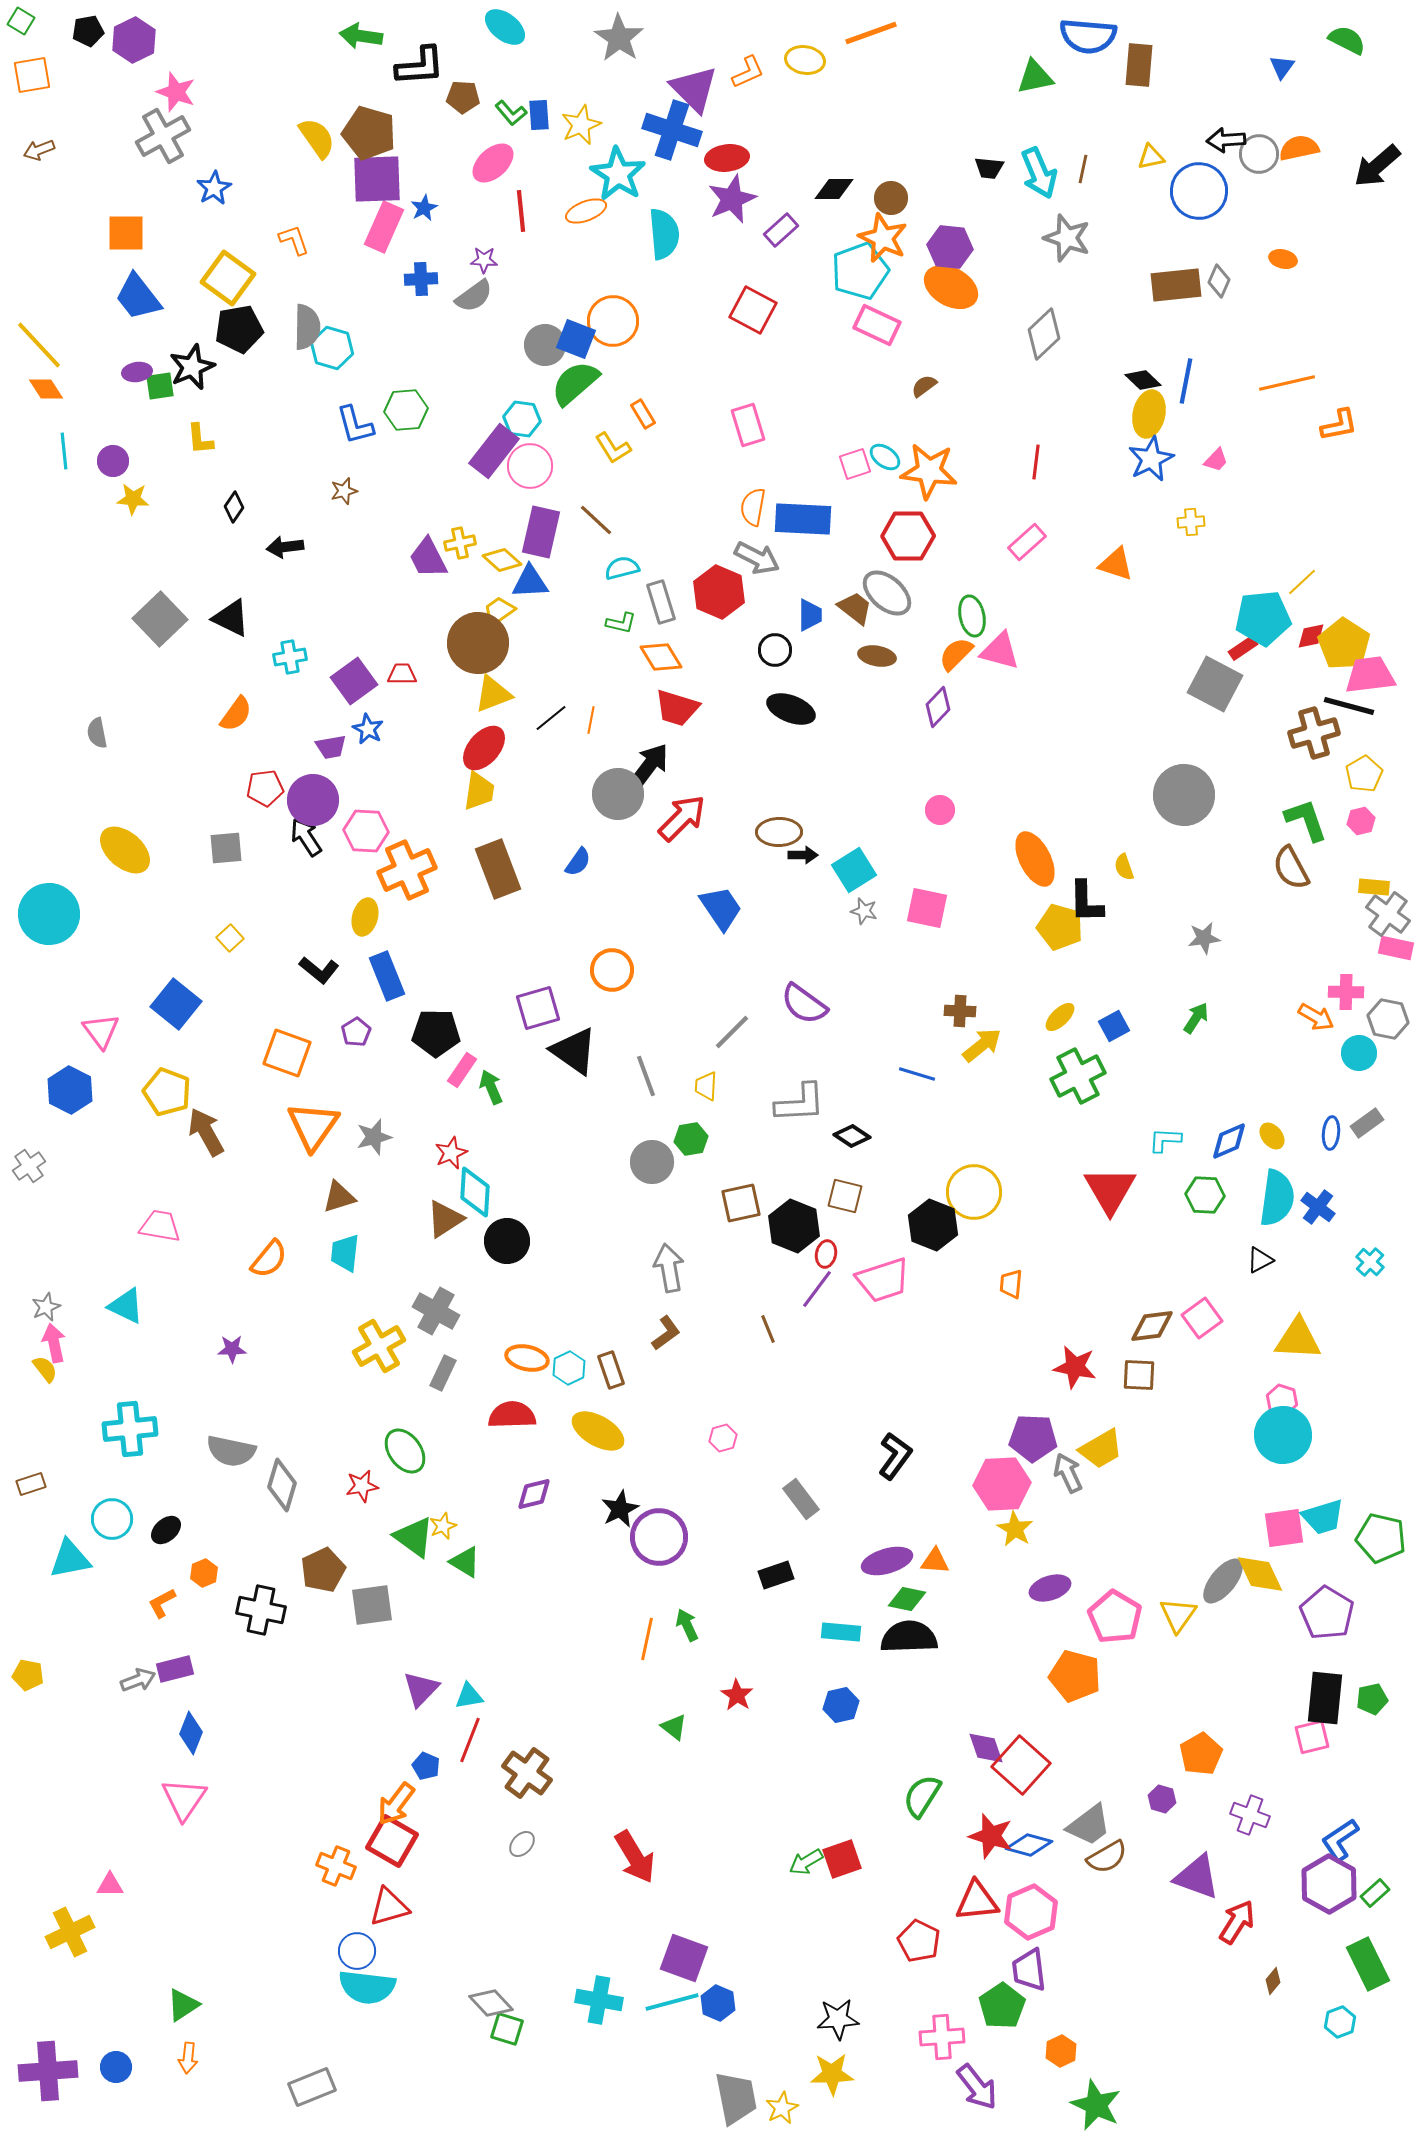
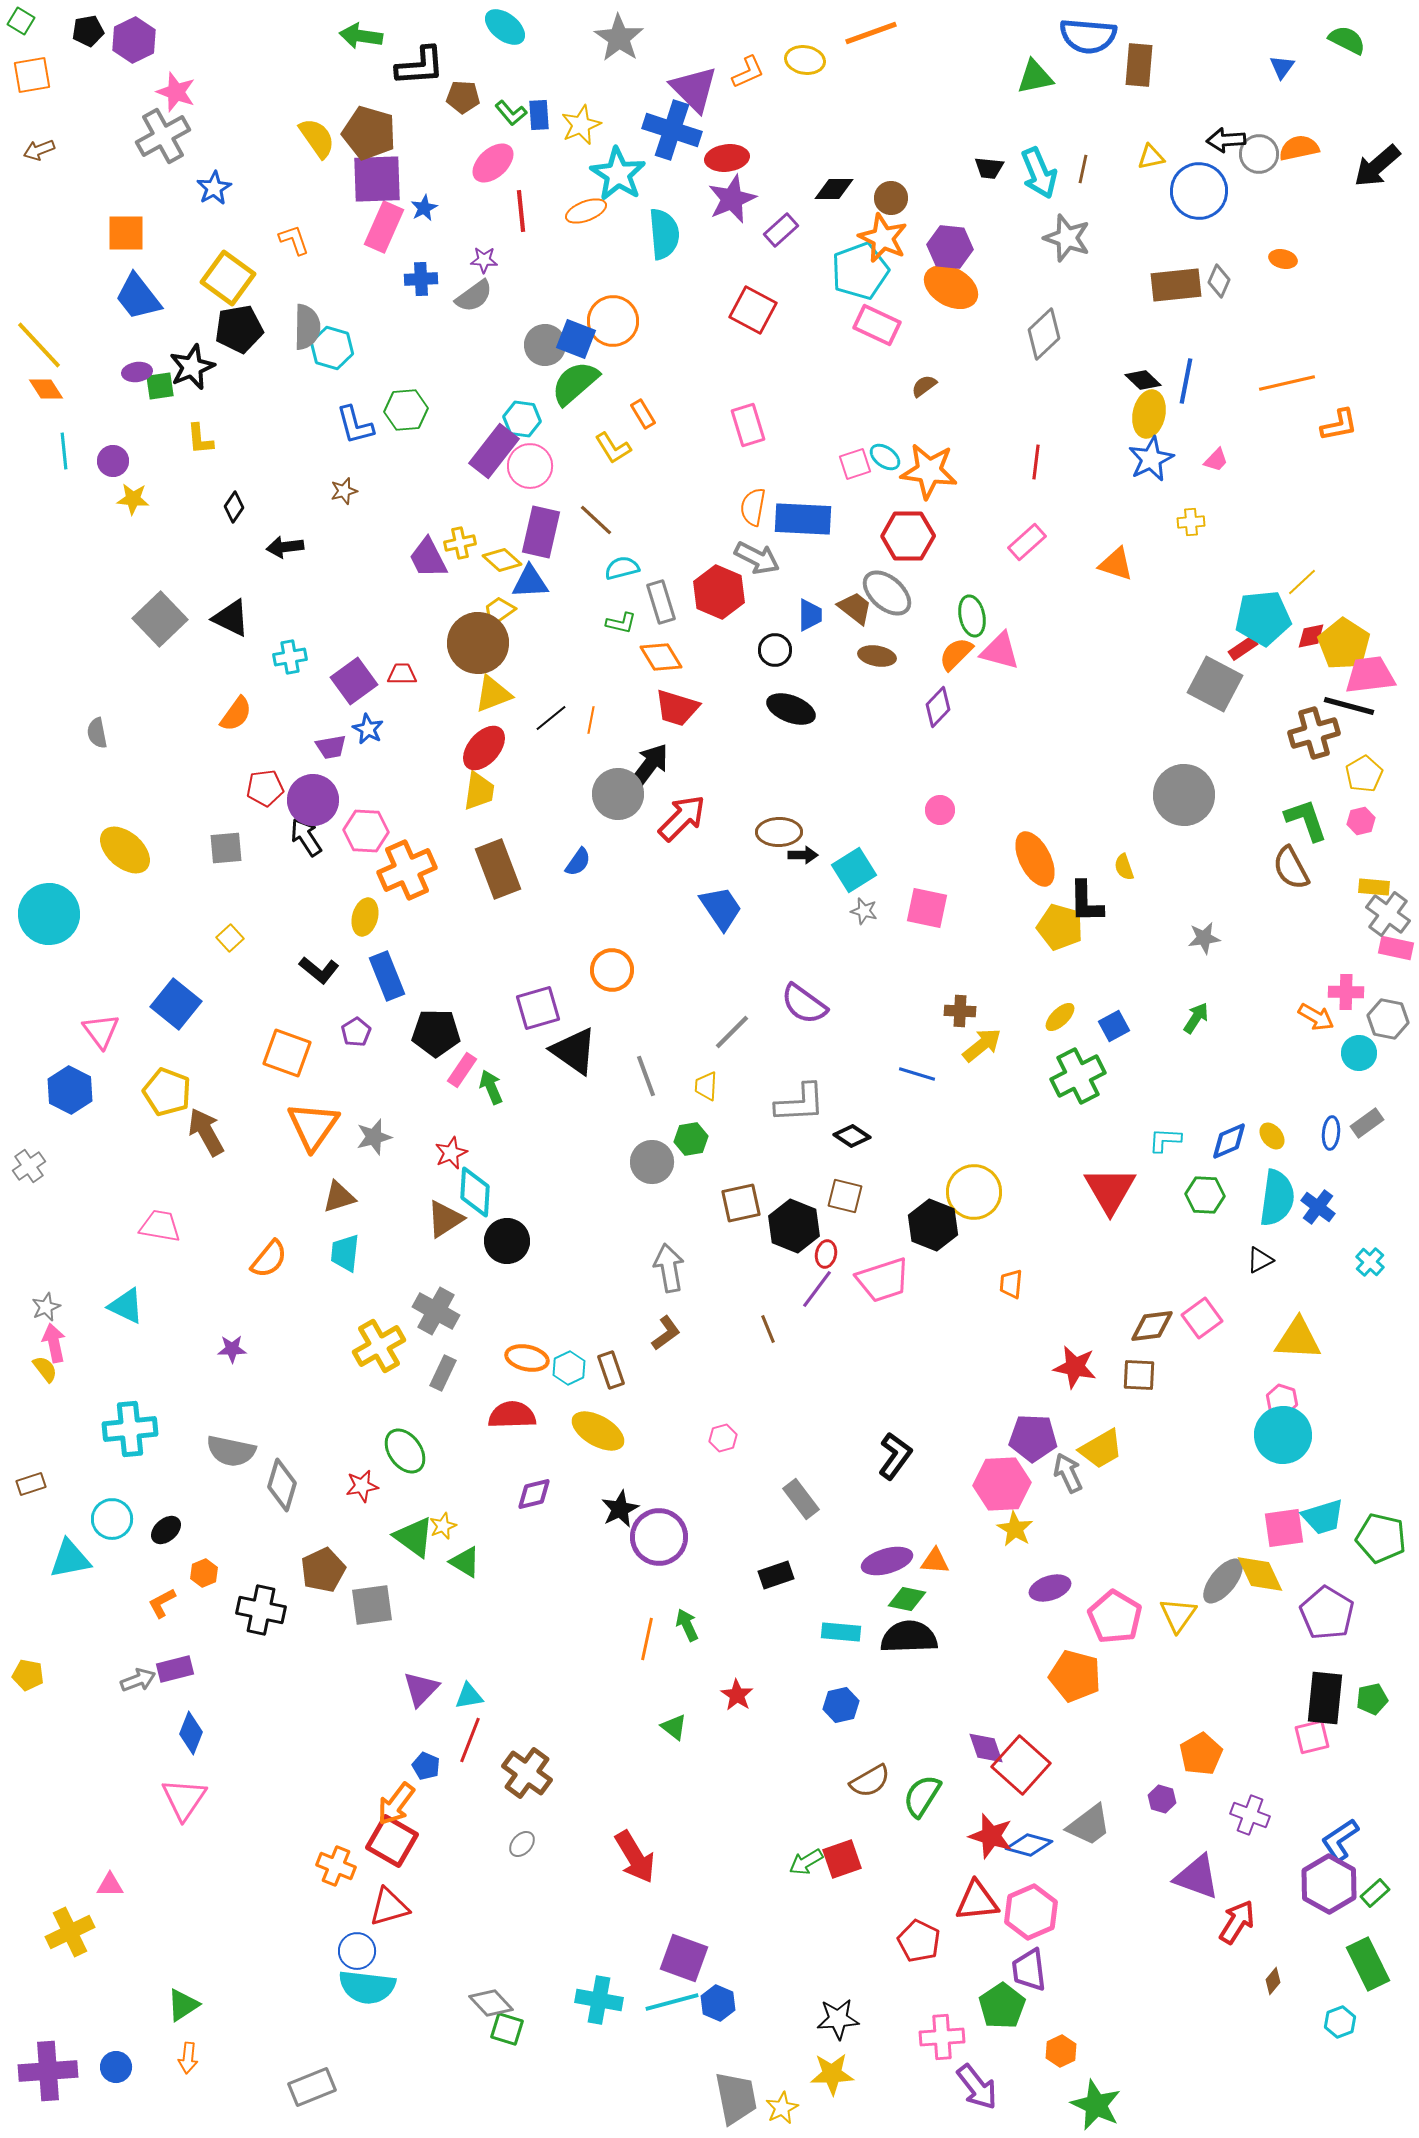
brown semicircle at (1107, 1857): moved 237 px left, 76 px up
